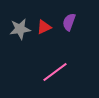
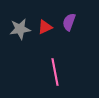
red triangle: moved 1 px right
pink line: rotated 64 degrees counterclockwise
